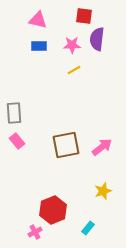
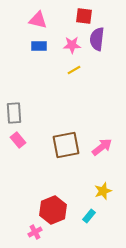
pink rectangle: moved 1 px right, 1 px up
cyan rectangle: moved 1 px right, 12 px up
